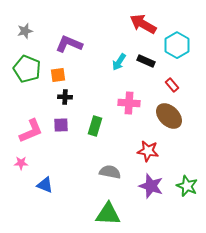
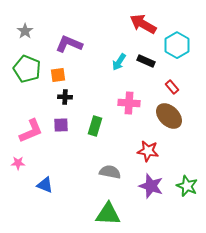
gray star: rotated 21 degrees counterclockwise
red rectangle: moved 2 px down
pink star: moved 3 px left
